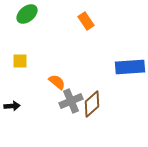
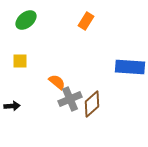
green ellipse: moved 1 px left, 6 px down
orange rectangle: rotated 66 degrees clockwise
blue rectangle: rotated 8 degrees clockwise
gray cross: moved 1 px left, 2 px up
